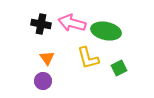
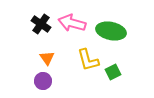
black cross: rotated 24 degrees clockwise
green ellipse: moved 5 px right
yellow L-shape: moved 2 px down
green square: moved 6 px left, 4 px down
